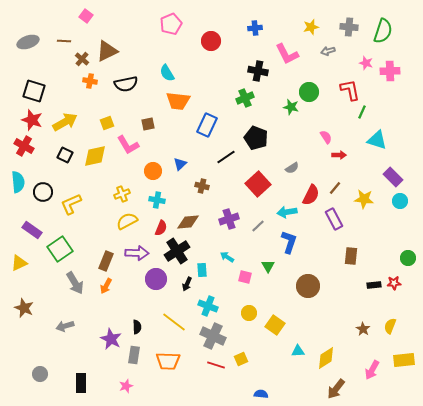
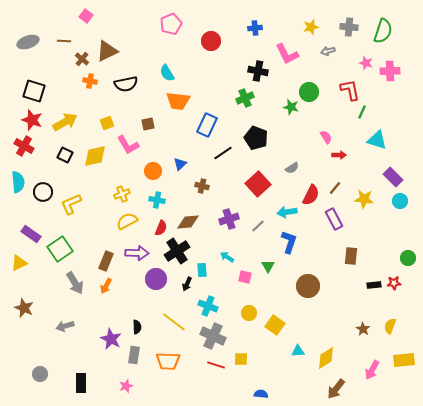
black line at (226, 157): moved 3 px left, 4 px up
purple rectangle at (32, 230): moved 1 px left, 4 px down
yellow square at (241, 359): rotated 24 degrees clockwise
